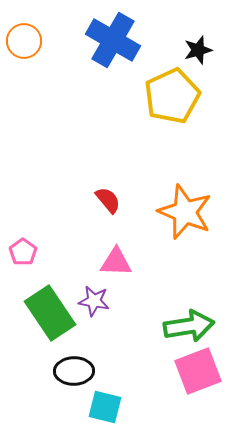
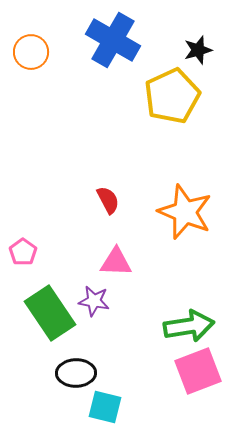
orange circle: moved 7 px right, 11 px down
red semicircle: rotated 12 degrees clockwise
black ellipse: moved 2 px right, 2 px down
